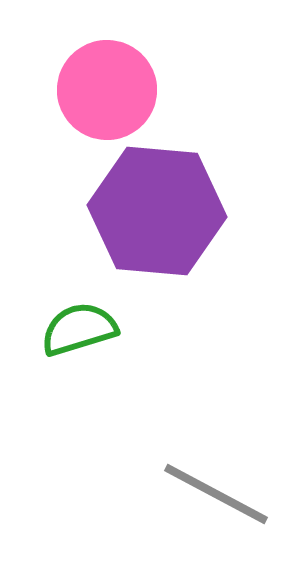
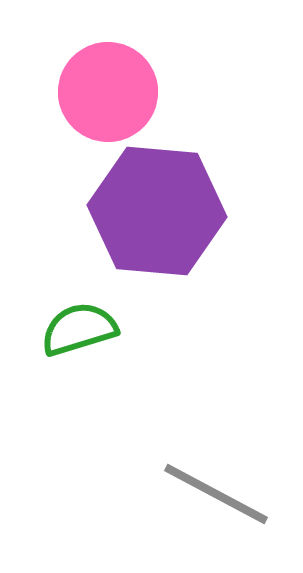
pink circle: moved 1 px right, 2 px down
